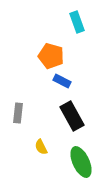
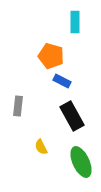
cyan rectangle: moved 2 px left; rotated 20 degrees clockwise
gray rectangle: moved 7 px up
